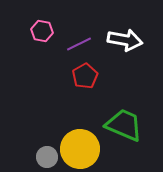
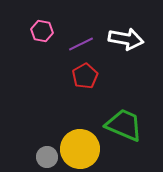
white arrow: moved 1 px right, 1 px up
purple line: moved 2 px right
